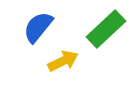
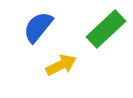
yellow arrow: moved 2 px left, 4 px down
